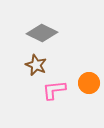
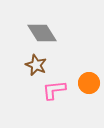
gray diamond: rotated 32 degrees clockwise
